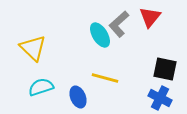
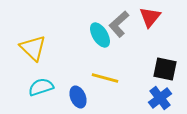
blue cross: rotated 25 degrees clockwise
